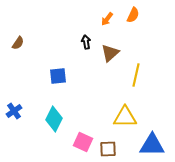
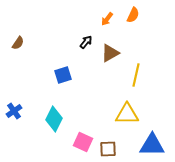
black arrow: rotated 48 degrees clockwise
brown triangle: rotated 12 degrees clockwise
blue square: moved 5 px right, 1 px up; rotated 12 degrees counterclockwise
yellow triangle: moved 2 px right, 3 px up
